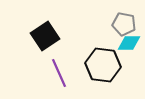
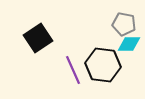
black square: moved 7 px left, 2 px down
cyan diamond: moved 1 px down
purple line: moved 14 px right, 3 px up
